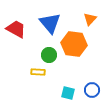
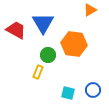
orange triangle: moved 9 px up; rotated 16 degrees clockwise
blue triangle: moved 7 px left; rotated 10 degrees clockwise
red trapezoid: moved 1 px down
green circle: moved 1 px left
yellow rectangle: rotated 72 degrees counterclockwise
blue circle: moved 1 px right
